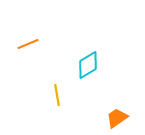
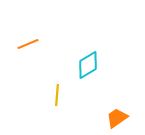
yellow line: rotated 15 degrees clockwise
